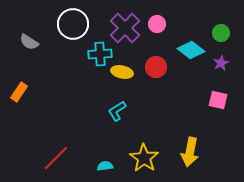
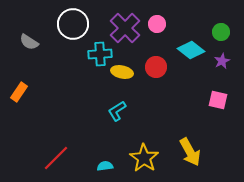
green circle: moved 1 px up
purple star: moved 1 px right, 2 px up
yellow arrow: rotated 40 degrees counterclockwise
